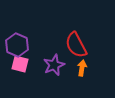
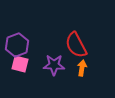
purple hexagon: rotated 15 degrees clockwise
purple star: rotated 25 degrees clockwise
